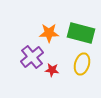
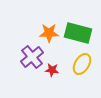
green rectangle: moved 3 px left
yellow ellipse: rotated 15 degrees clockwise
